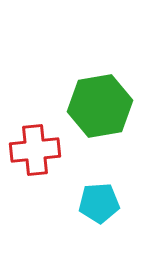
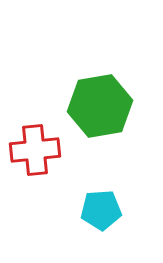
cyan pentagon: moved 2 px right, 7 px down
